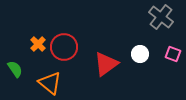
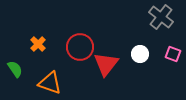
red circle: moved 16 px right
red triangle: rotated 16 degrees counterclockwise
orange triangle: rotated 20 degrees counterclockwise
